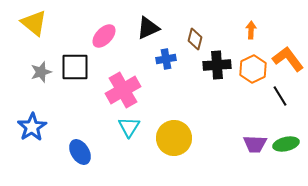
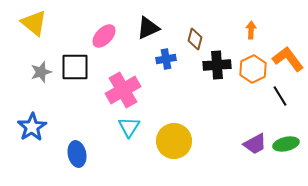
yellow circle: moved 3 px down
purple trapezoid: rotated 30 degrees counterclockwise
blue ellipse: moved 3 px left, 2 px down; rotated 20 degrees clockwise
